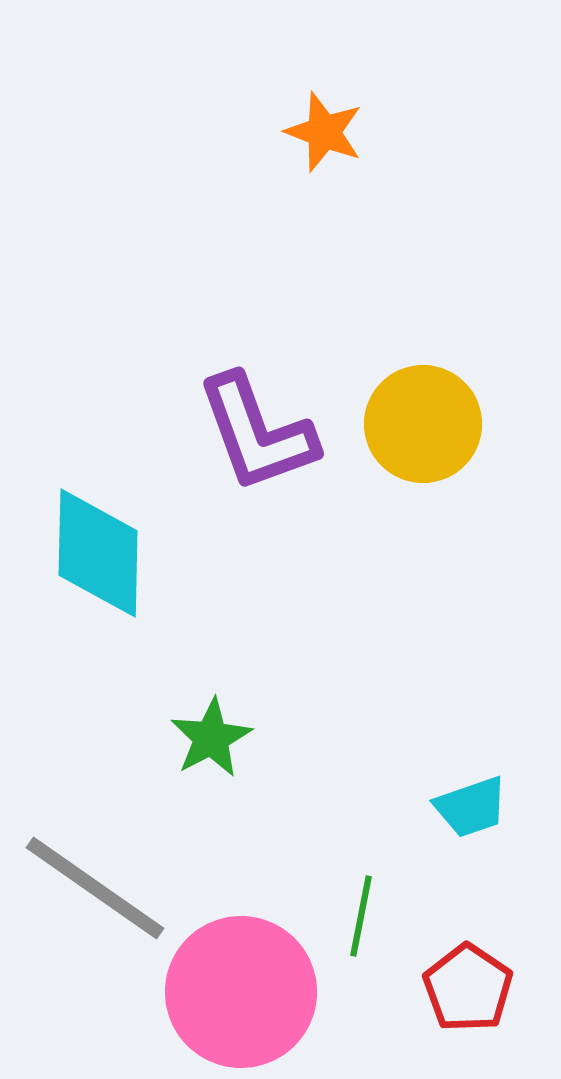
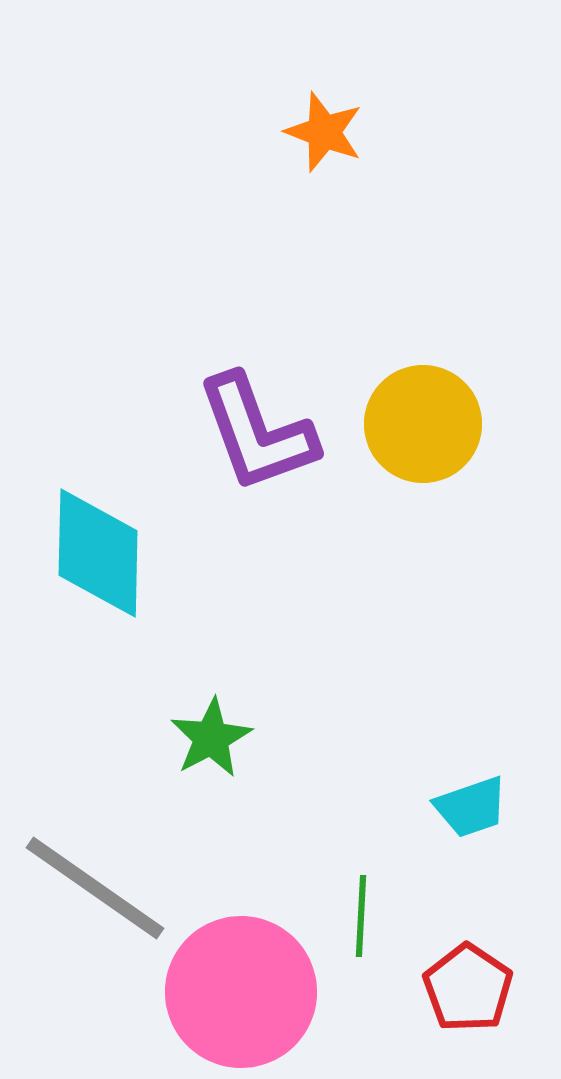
green line: rotated 8 degrees counterclockwise
